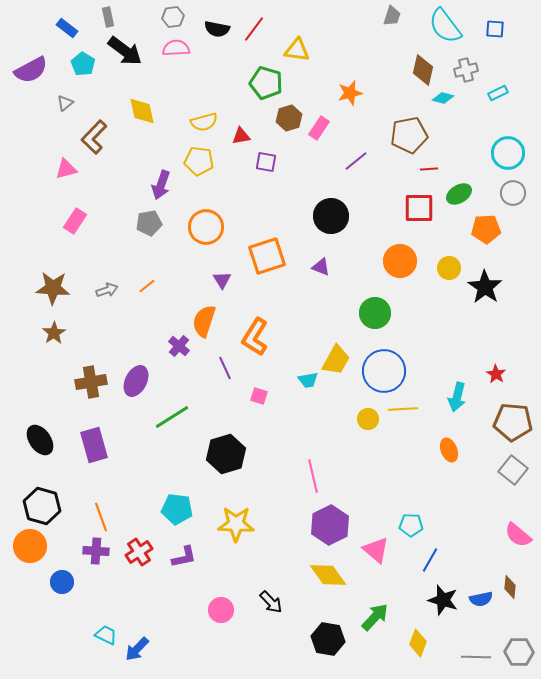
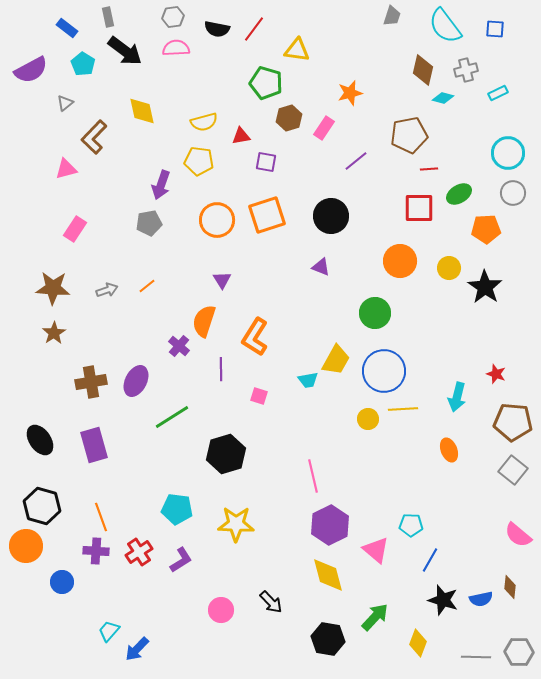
pink rectangle at (319, 128): moved 5 px right
pink rectangle at (75, 221): moved 8 px down
orange circle at (206, 227): moved 11 px right, 7 px up
orange square at (267, 256): moved 41 px up
purple line at (225, 368): moved 4 px left, 1 px down; rotated 25 degrees clockwise
red star at (496, 374): rotated 12 degrees counterclockwise
orange circle at (30, 546): moved 4 px left
purple L-shape at (184, 557): moved 3 px left, 3 px down; rotated 20 degrees counterclockwise
yellow diamond at (328, 575): rotated 21 degrees clockwise
cyan trapezoid at (106, 635): moved 3 px right, 4 px up; rotated 75 degrees counterclockwise
